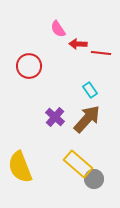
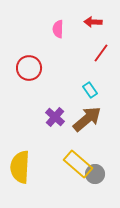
pink semicircle: rotated 36 degrees clockwise
red arrow: moved 15 px right, 22 px up
red line: rotated 60 degrees counterclockwise
red circle: moved 2 px down
brown arrow: rotated 8 degrees clockwise
yellow semicircle: rotated 24 degrees clockwise
gray circle: moved 1 px right, 5 px up
